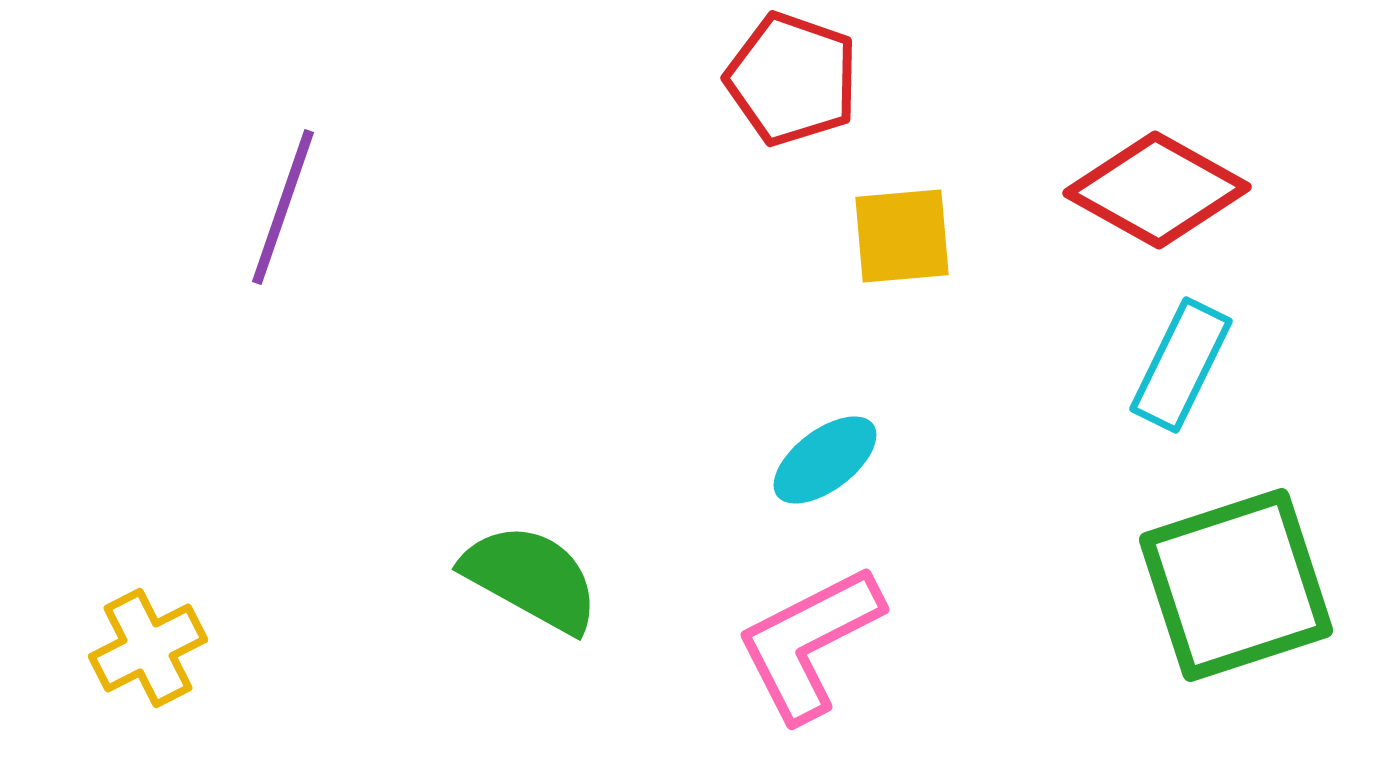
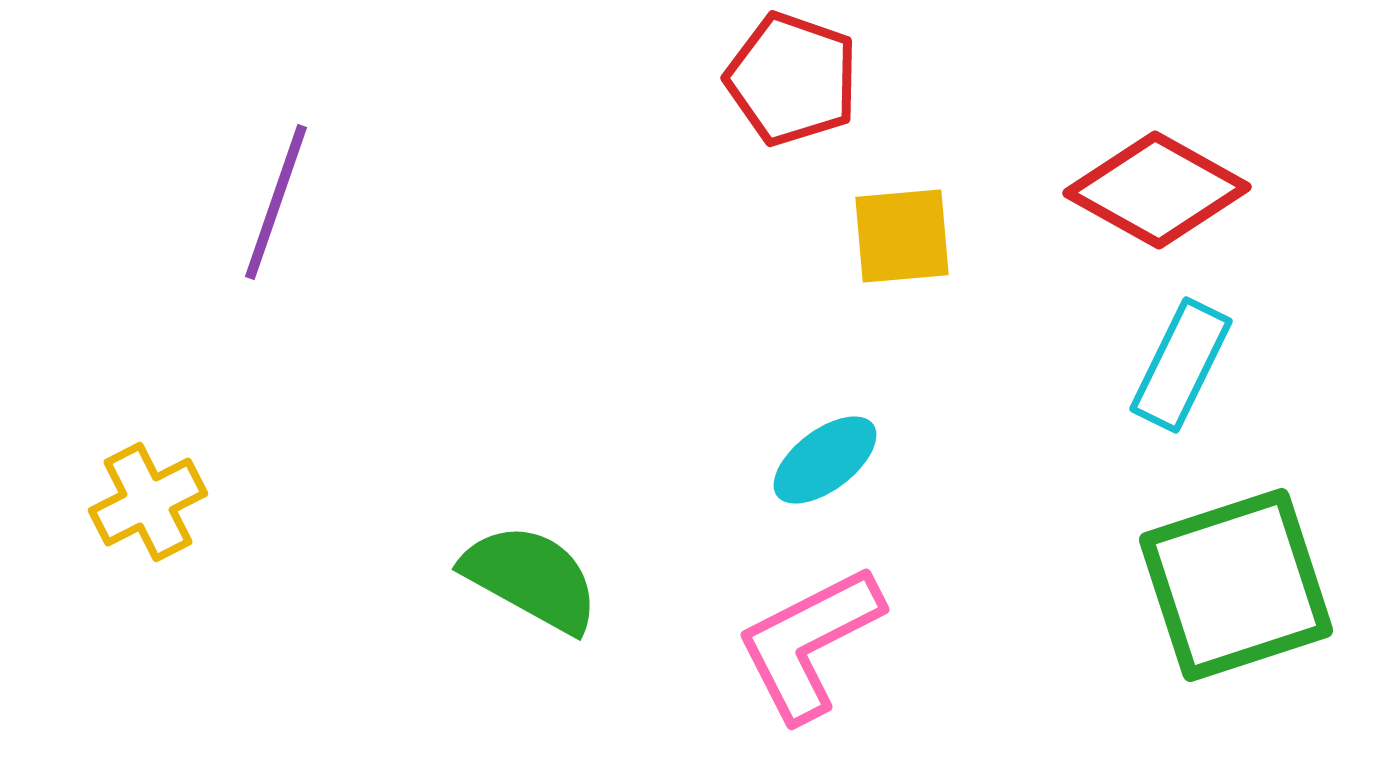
purple line: moved 7 px left, 5 px up
yellow cross: moved 146 px up
